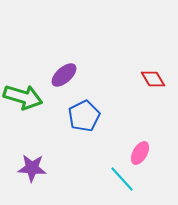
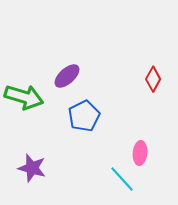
purple ellipse: moved 3 px right, 1 px down
red diamond: rotated 60 degrees clockwise
green arrow: moved 1 px right
pink ellipse: rotated 25 degrees counterclockwise
purple star: rotated 12 degrees clockwise
